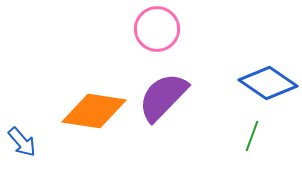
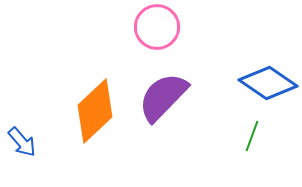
pink circle: moved 2 px up
orange diamond: moved 1 px right; rotated 52 degrees counterclockwise
